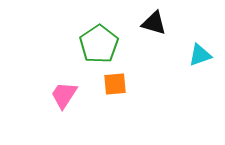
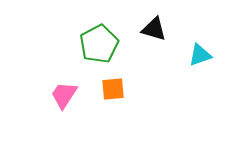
black triangle: moved 6 px down
green pentagon: rotated 6 degrees clockwise
orange square: moved 2 px left, 5 px down
